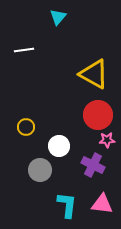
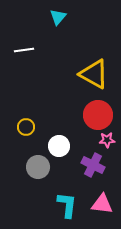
gray circle: moved 2 px left, 3 px up
